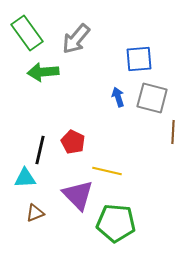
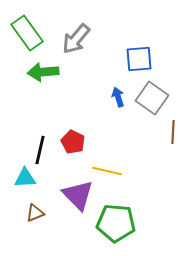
gray square: rotated 20 degrees clockwise
